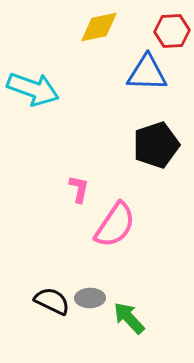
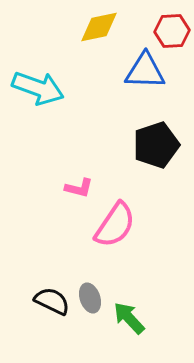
blue triangle: moved 2 px left, 2 px up
cyan arrow: moved 5 px right, 1 px up
pink L-shape: moved 1 px up; rotated 92 degrees clockwise
gray ellipse: rotated 72 degrees clockwise
